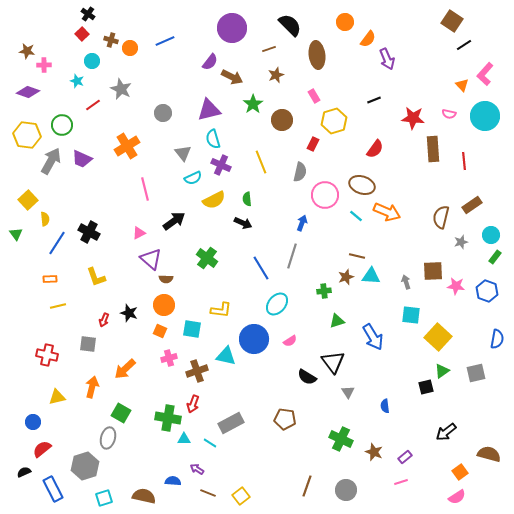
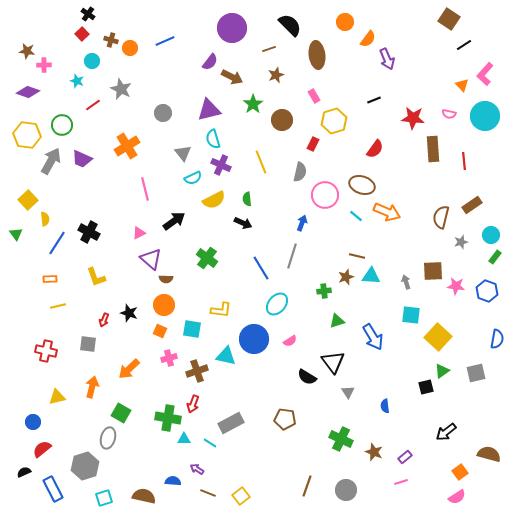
brown square at (452, 21): moved 3 px left, 2 px up
red cross at (47, 355): moved 1 px left, 4 px up
orange arrow at (125, 369): moved 4 px right
